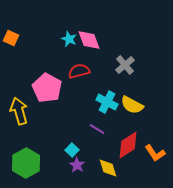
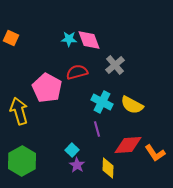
cyan star: rotated 21 degrees counterclockwise
gray cross: moved 10 px left
red semicircle: moved 2 px left, 1 px down
cyan cross: moved 5 px left
purple line: rotated 42 degrees clockwise
red diamond: rotated 28 degrees clockwise
green hexagon: moved 4 px left, 2 px up
yellow diamond: rotated 20 degrees clockwise
